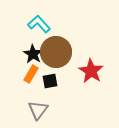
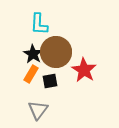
cyan L-shape: rotated 135 degrees counterclockwise
red star: moved 7 px left, 1 px up
